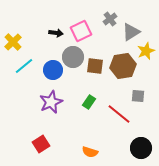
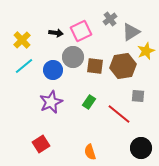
yellow cross: moved 9 px right, 2 px up
orange semicircle: rotated 56 degrees clockwise
